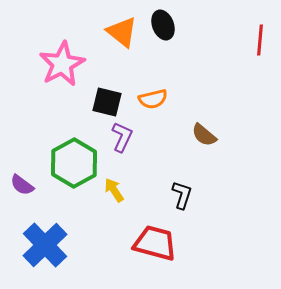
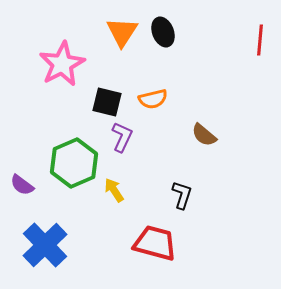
black ellipse: moved 7 px down
orange triangle: rotated 24 degrees clockwise
green hexagon: rotated 6 degrees clockwise
